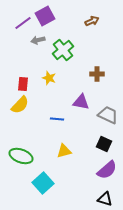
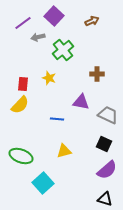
purple square: moved 9 px right; rotated 18 degrees counterclockwise
gray arrow: moved 3 px up
